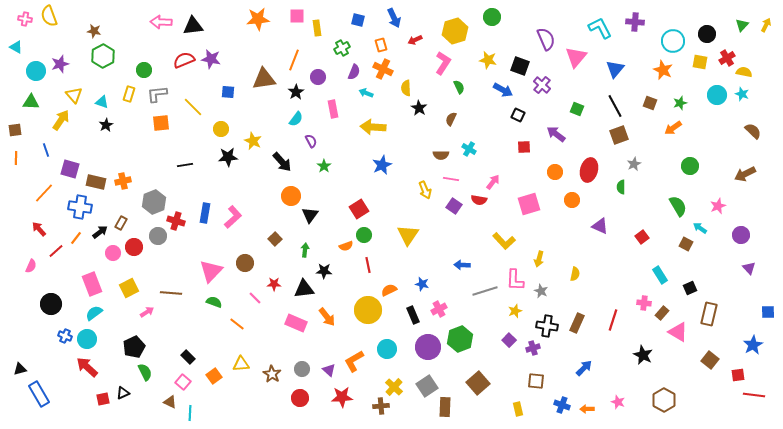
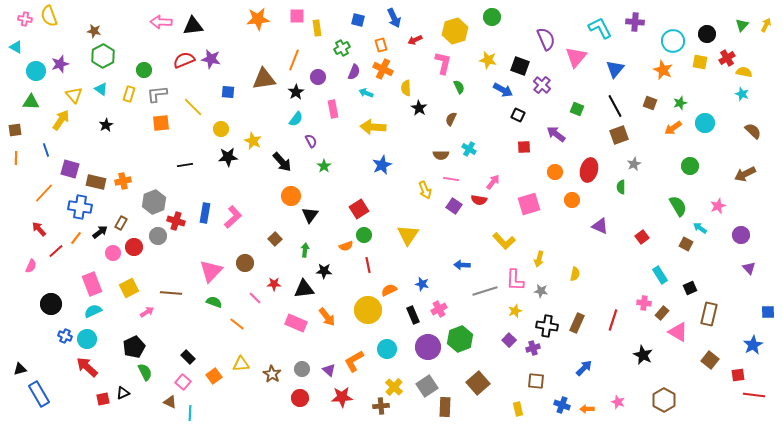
pink L-shape at (443, 63): rotated 20 degrees counterclockwise
cyan circle at (717, 95): moved 12 px left, 28 px down
cyan triangle at (102, 102): moved 1 px left, 13 px up; rotated 16 degrees clockwise
gray star at (541, 291): rotated 16 degrees counterclockwise
cyan semicircle at (94, 313): moved 1 px left, 2 px up; rotated 12 degrees clockwise
